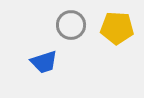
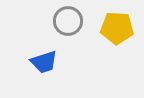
gray circle: moved 3 px left, 4 px up
